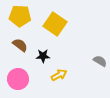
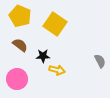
yellow pentagon: rotated 20 degrees clockwise
gray semicircle: rotated 32 degrees clockwise
yellow arrow: moved 2 px left, 5 px up; rotated 42 degrees clockwise
pink circle: moved 1 px left
